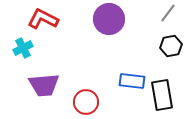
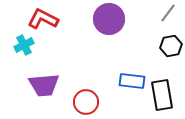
cyan cross: moved 1 px right, 3 px up
